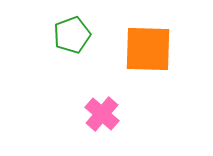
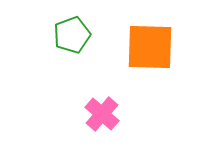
orange square: moved 2 px right, 2 px up
